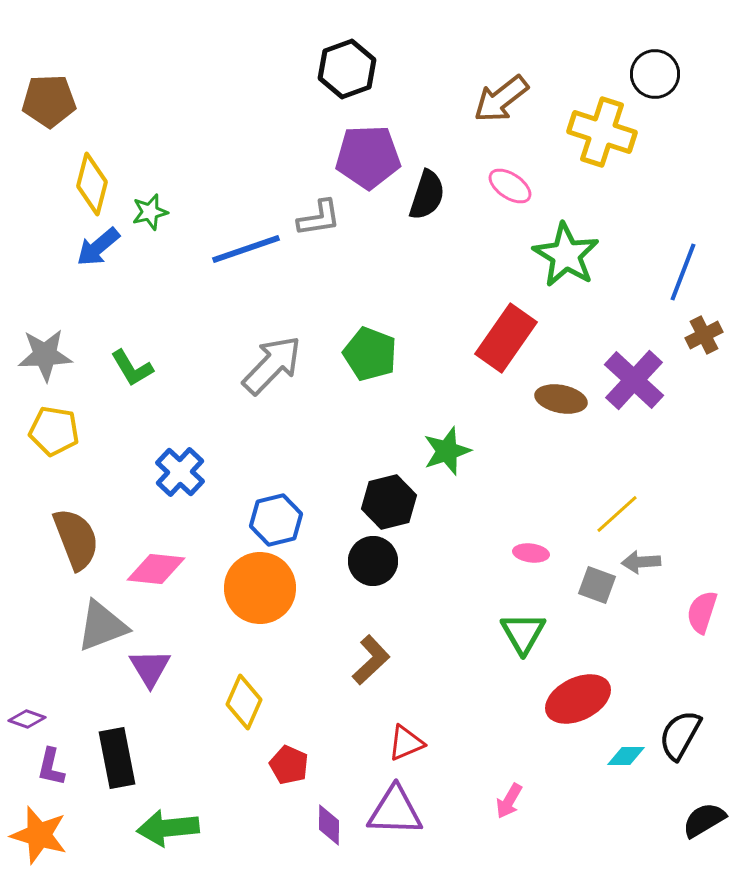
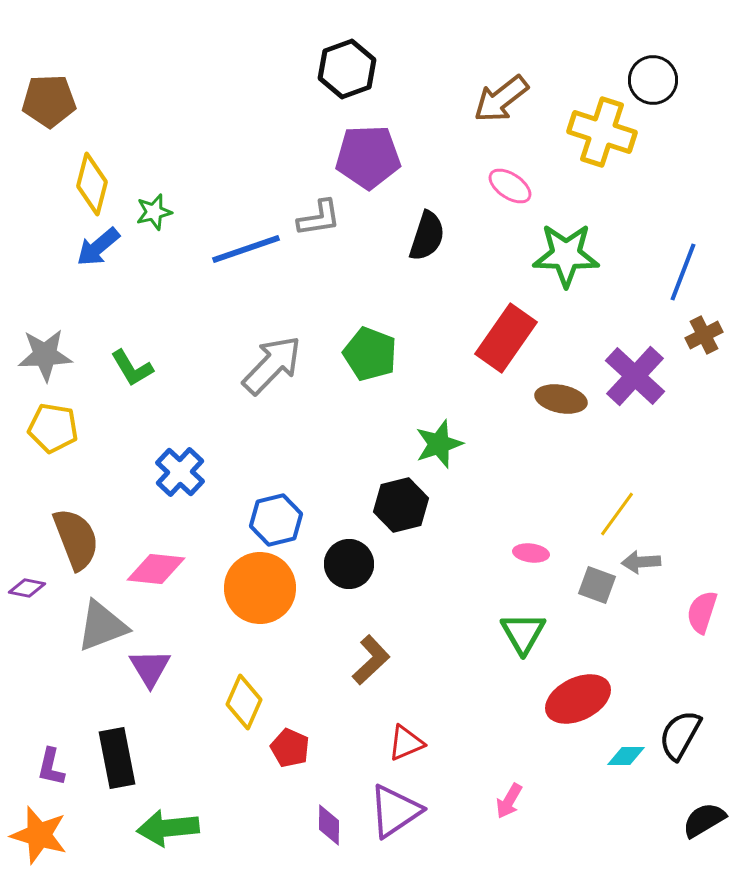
black circle at (655, 74): moved 2 px left, 6 px down
black semicircle at (427, 195): moved 41 px down
green star at (150, 212): moved 4 px right
green star at (566, 255): rotated 30 degrees counterclockwise
purple cross at (634, 380): moved 1 px right, 4 px up
yellow pentagon at (54, 431): moved 1 px left, 3 px up
green star at (447, 451): moved 8 px left, 7 px up
black hexagon at (389, 502): moved 12 px right, 3 px down
yellow line at (617, 514): rotated 12 degrees counterclockwise
black circle at (373, 561): moved 24 px left, 3 px down
purple diamond at (27, 719): moved 131 px up; rotated 9 degrees counterclockwise
red pentagon at (289, 765): moved 1 px right, 17 px up
purple triangle at (395, 811): rotated 36 degrees counterclockwise
